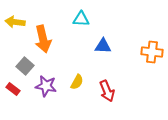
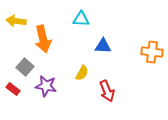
yellow arrow: moved 1 px right, 1 px up
gray square: moved 1 px down
yellow semicircle: moved 5 px right, 9 px up
